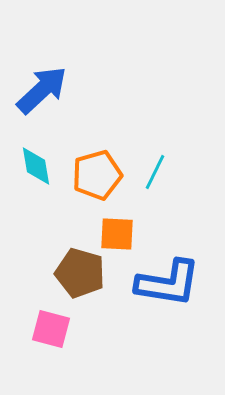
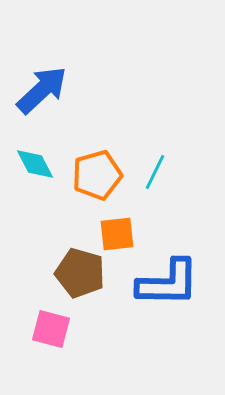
cyan diamond: moved 1 px left, 2 px up; rotated 18 degrees counterclockwise
orange square: rotated 9 degrees counterclockwise
blue L-shape: rotated 8 degrees counterclockwise
